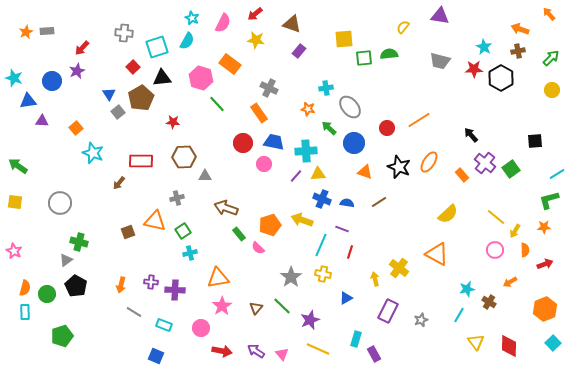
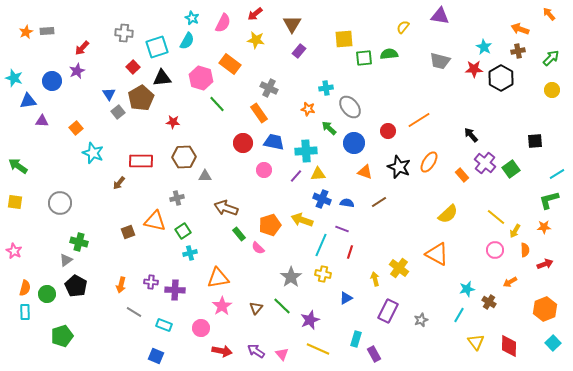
brown triangle at (292, 24): rotated 42 degrees clockwise
red circle at (387, 128): moved 1 px right, 3 px down
pink circle at (264, 164): moved 6 px down
